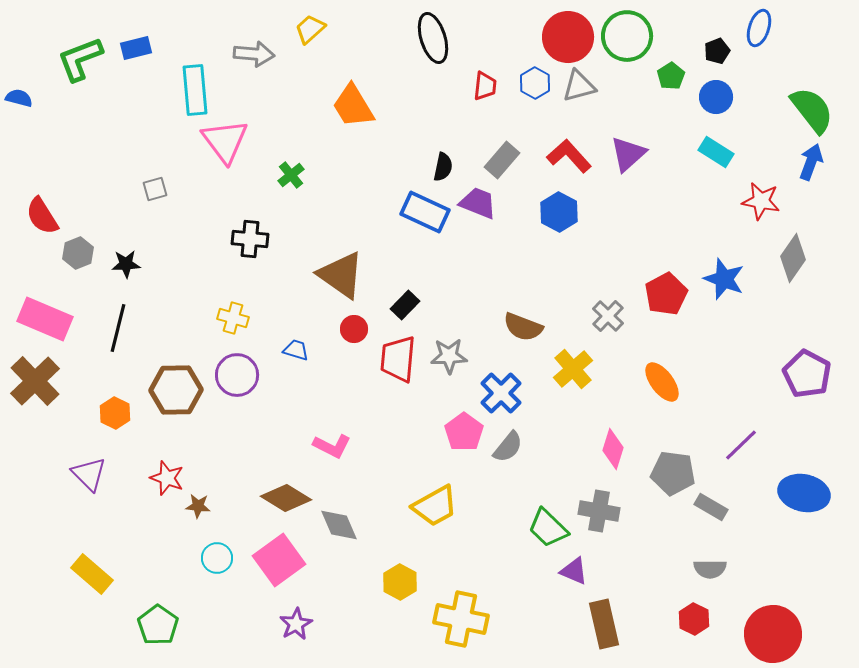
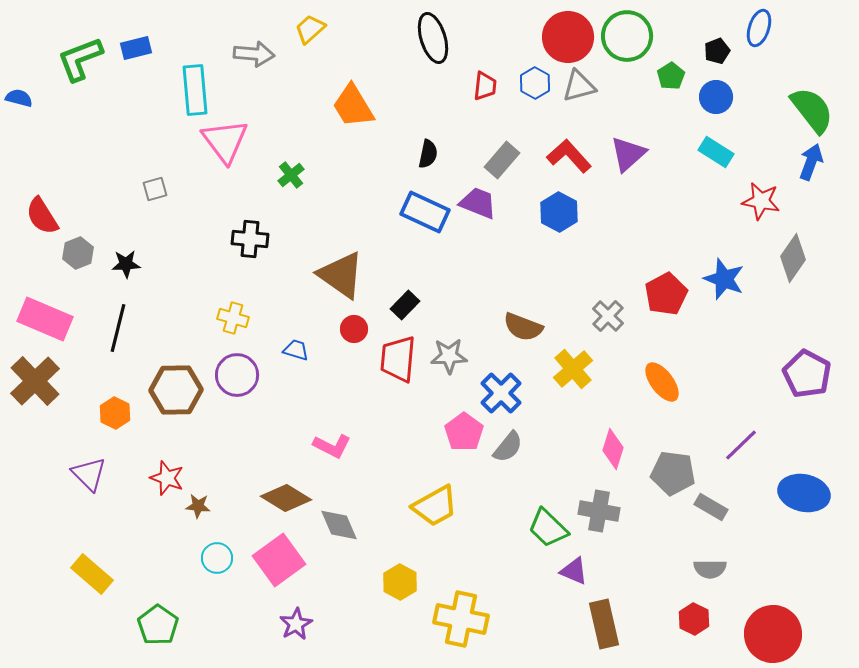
black semicircle at (443, 167): moved 15 px left, 13 px up
